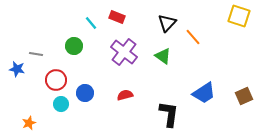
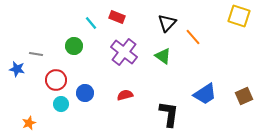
blue trapezoid: moved 1 px right, 1 px down
